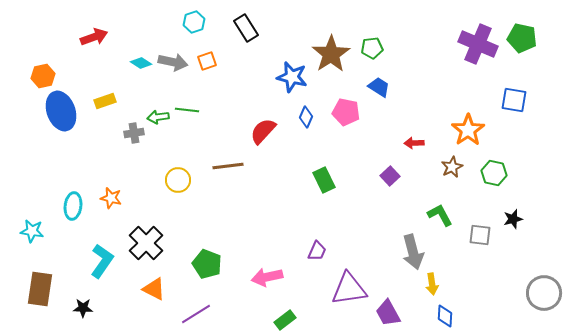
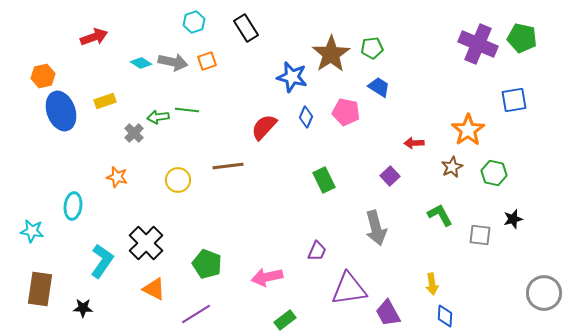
blue square at (514, 100): rotated 20 degrees counterclockwise
red semicircle at (263, 131): moved 1 px right, 4 px up
gray cross at (134, 133): rotated 36 degrees counterclockwise
orange star at (111, 198): moved 6 px right, 21 px up
gray arrow at (413, 252): moved 37 px left, 24 px up
